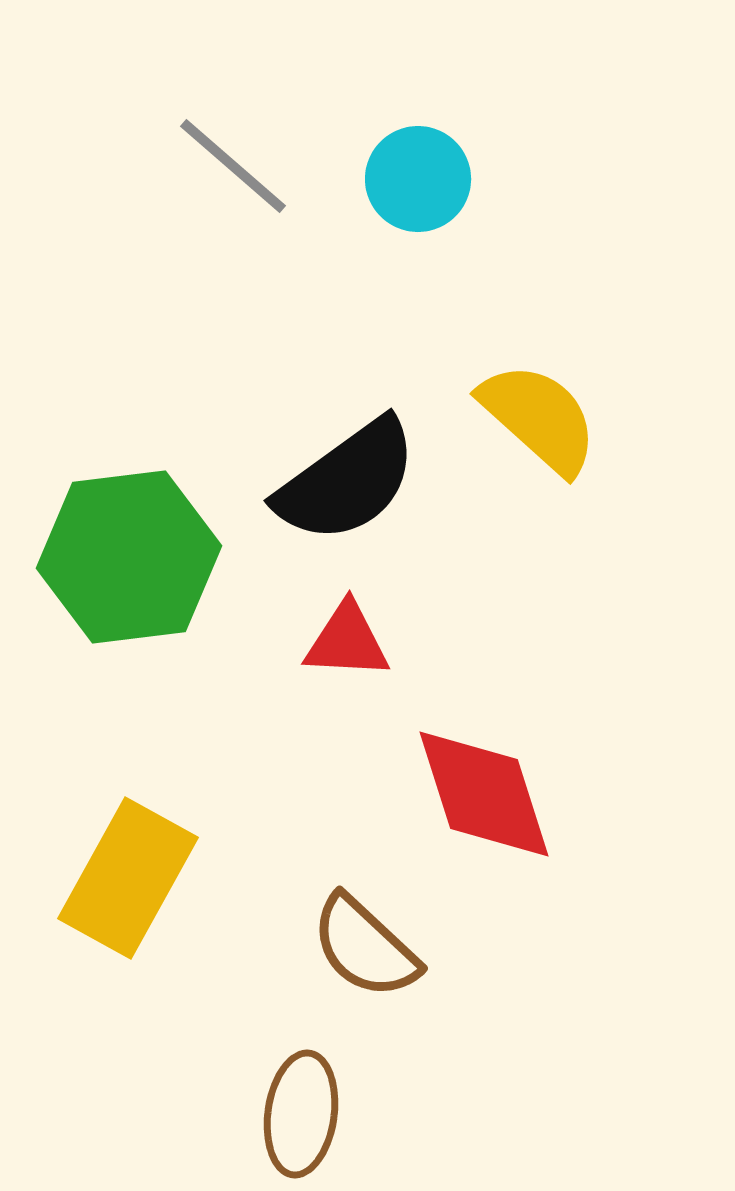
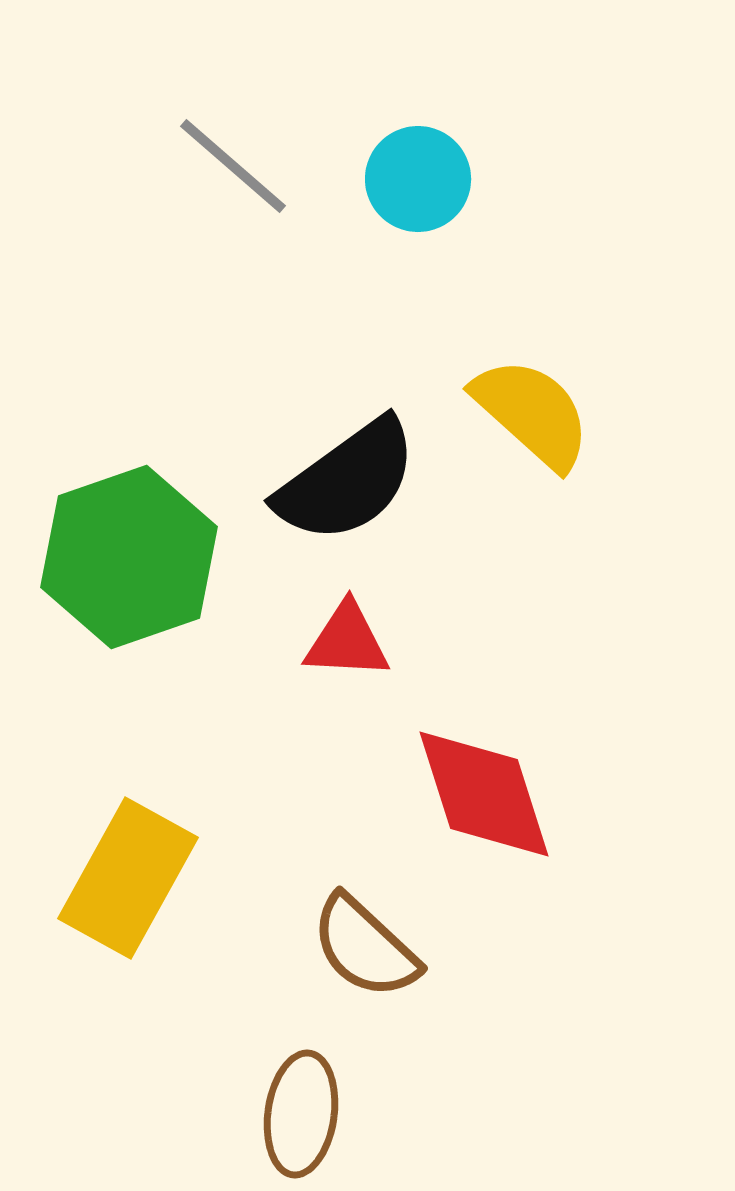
yellow semicircle: moved 7 px left, 5 px up
green hexagon: rotated 12 degrees counterclockwise
